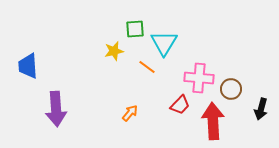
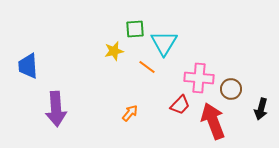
red arrow: rotated 18 degrees counterclockwise
